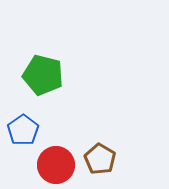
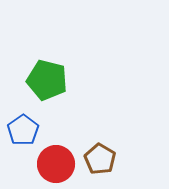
green pentagon: moved 4 px right, 5 px down
red circle: moved 1 px up
